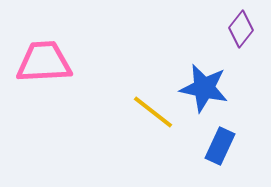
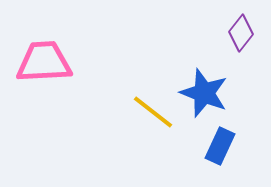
purple diamond: moved 4 px down
blue star: moved 5 px down; rotated 9 degrees clockwise
